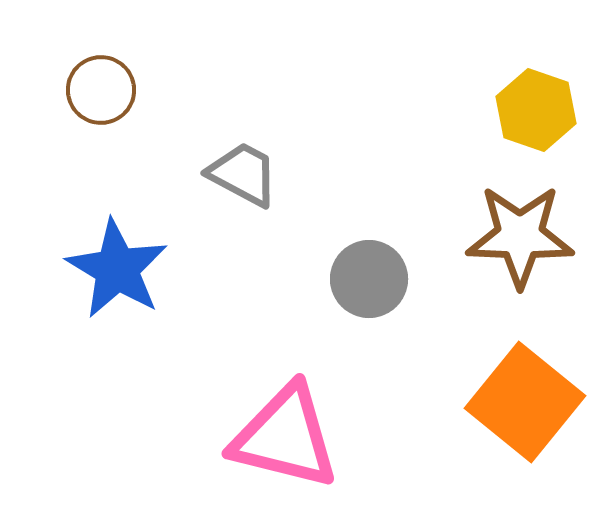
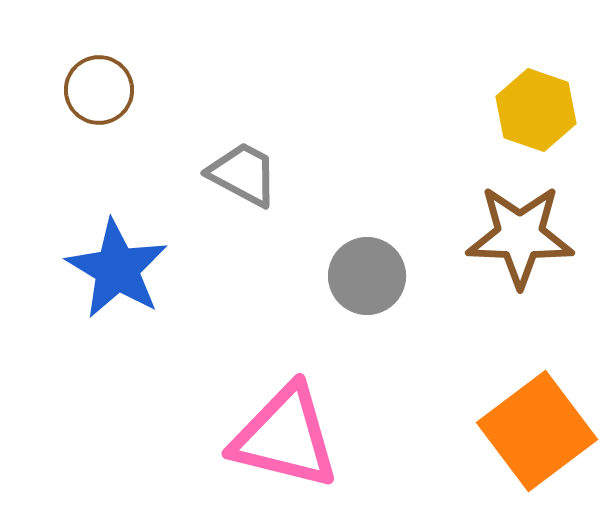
brown circle: moved 2 px left
gray circle: moved 2 px left, 3 px up
orange square: moved 12 px right, 29 px down; rotated 14 degrees clockwise
